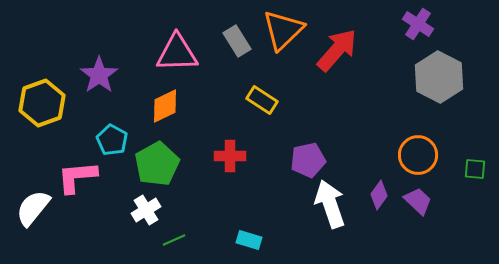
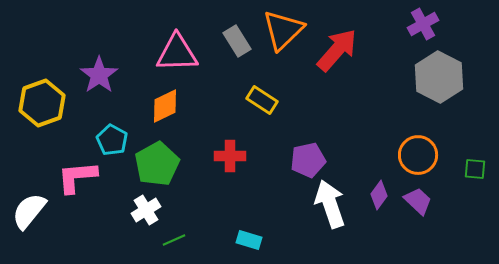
purple cross: moved 5 px right; rotated 28 degrees clockwise
white semicircle: moved 4 px left, 3 px down
